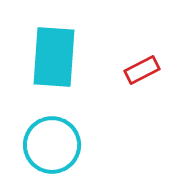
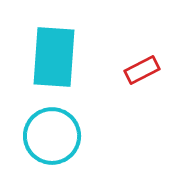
cyan circle: moved 9 px up
